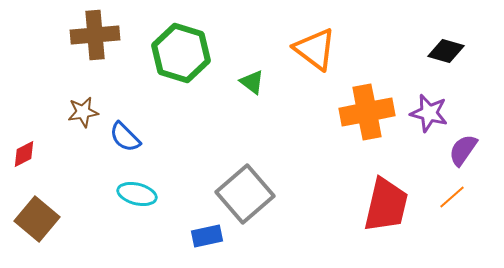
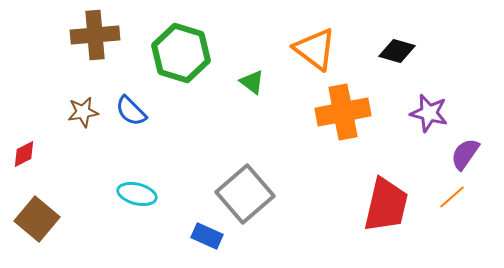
black diamond: moved 49 px left
orange cross: moved 24 px left
blue semicircle: moved 6 px right, 26 px up
purple semicircle: moved 2 px right, 4 px down
blue rectangle: rotated 36 degrees clockwise
